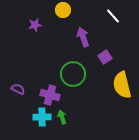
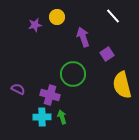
yellow circle: moved 6 px left, 7 px down
purple square: moved 2 px right, 3 px up
